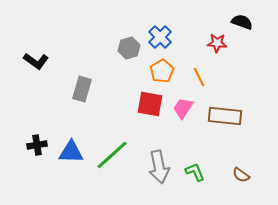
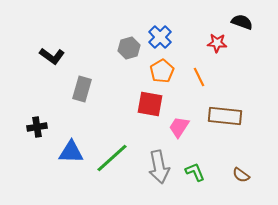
black L-shape: moved 16 px right, 5 px up
pink trapezoid: moved 4 px left, 19 px down
black cross: moved 18 px up
green line: moved 3 px down
